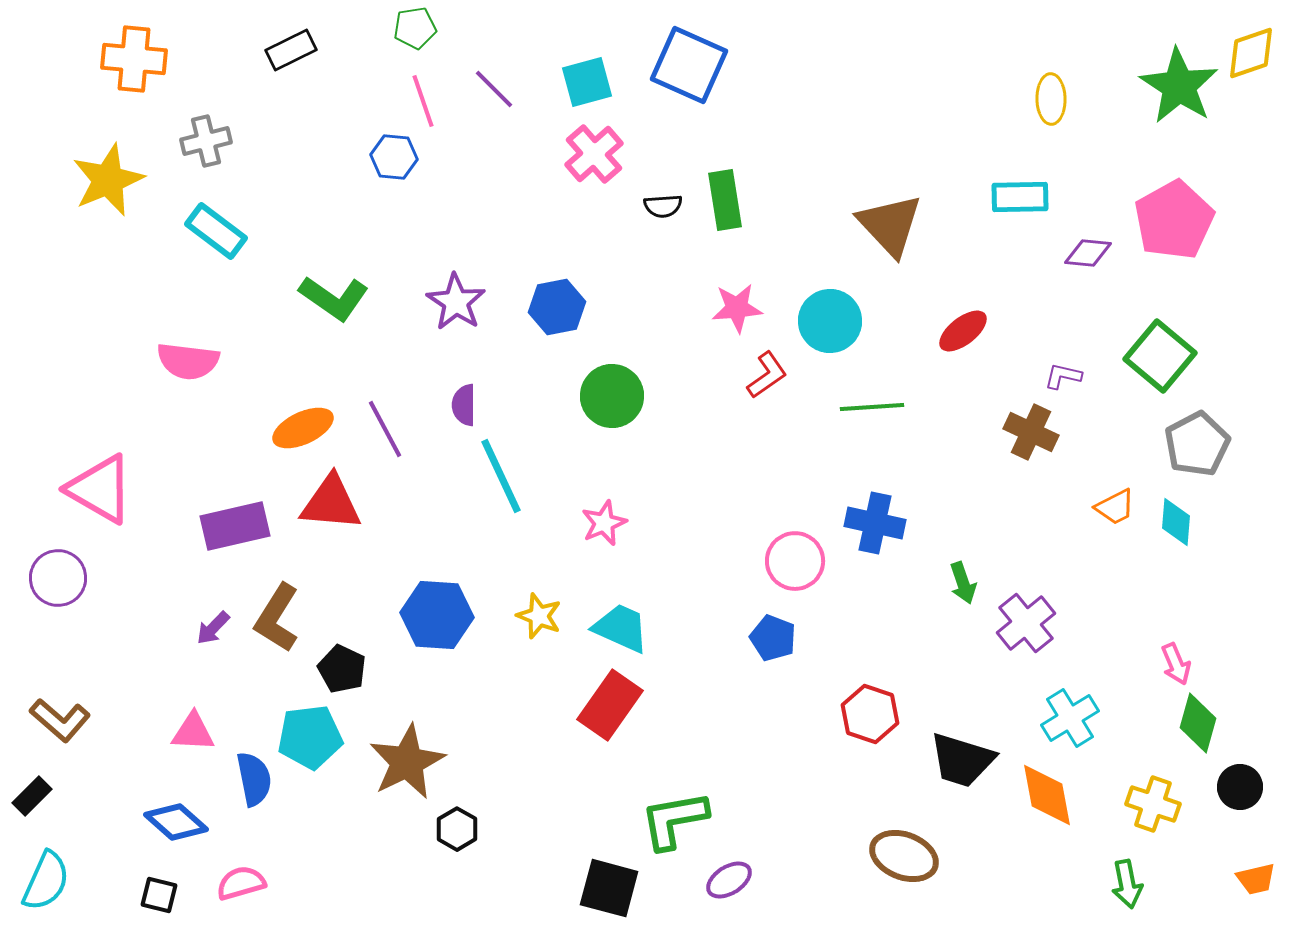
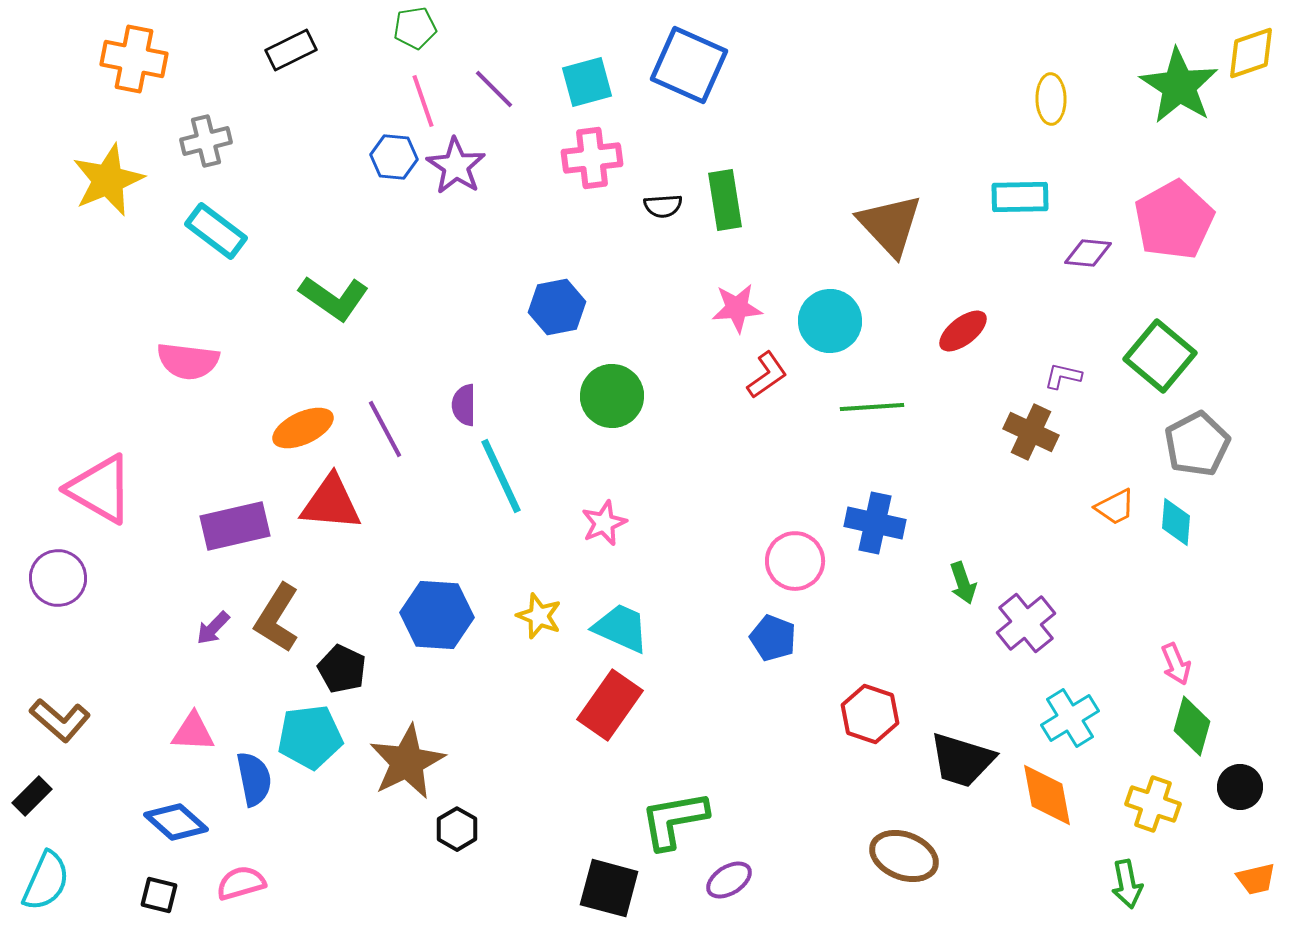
orange cross at (134, 59): rotated 6 degrees clockwise
pink cross at (594, 154): moved 2 px left, 4 px down; rotated 34 degrees clockwise
purple star at (456, 302): moved 136 px up
green diamond at (1198, 723): moved 6 px left, 3 px down
